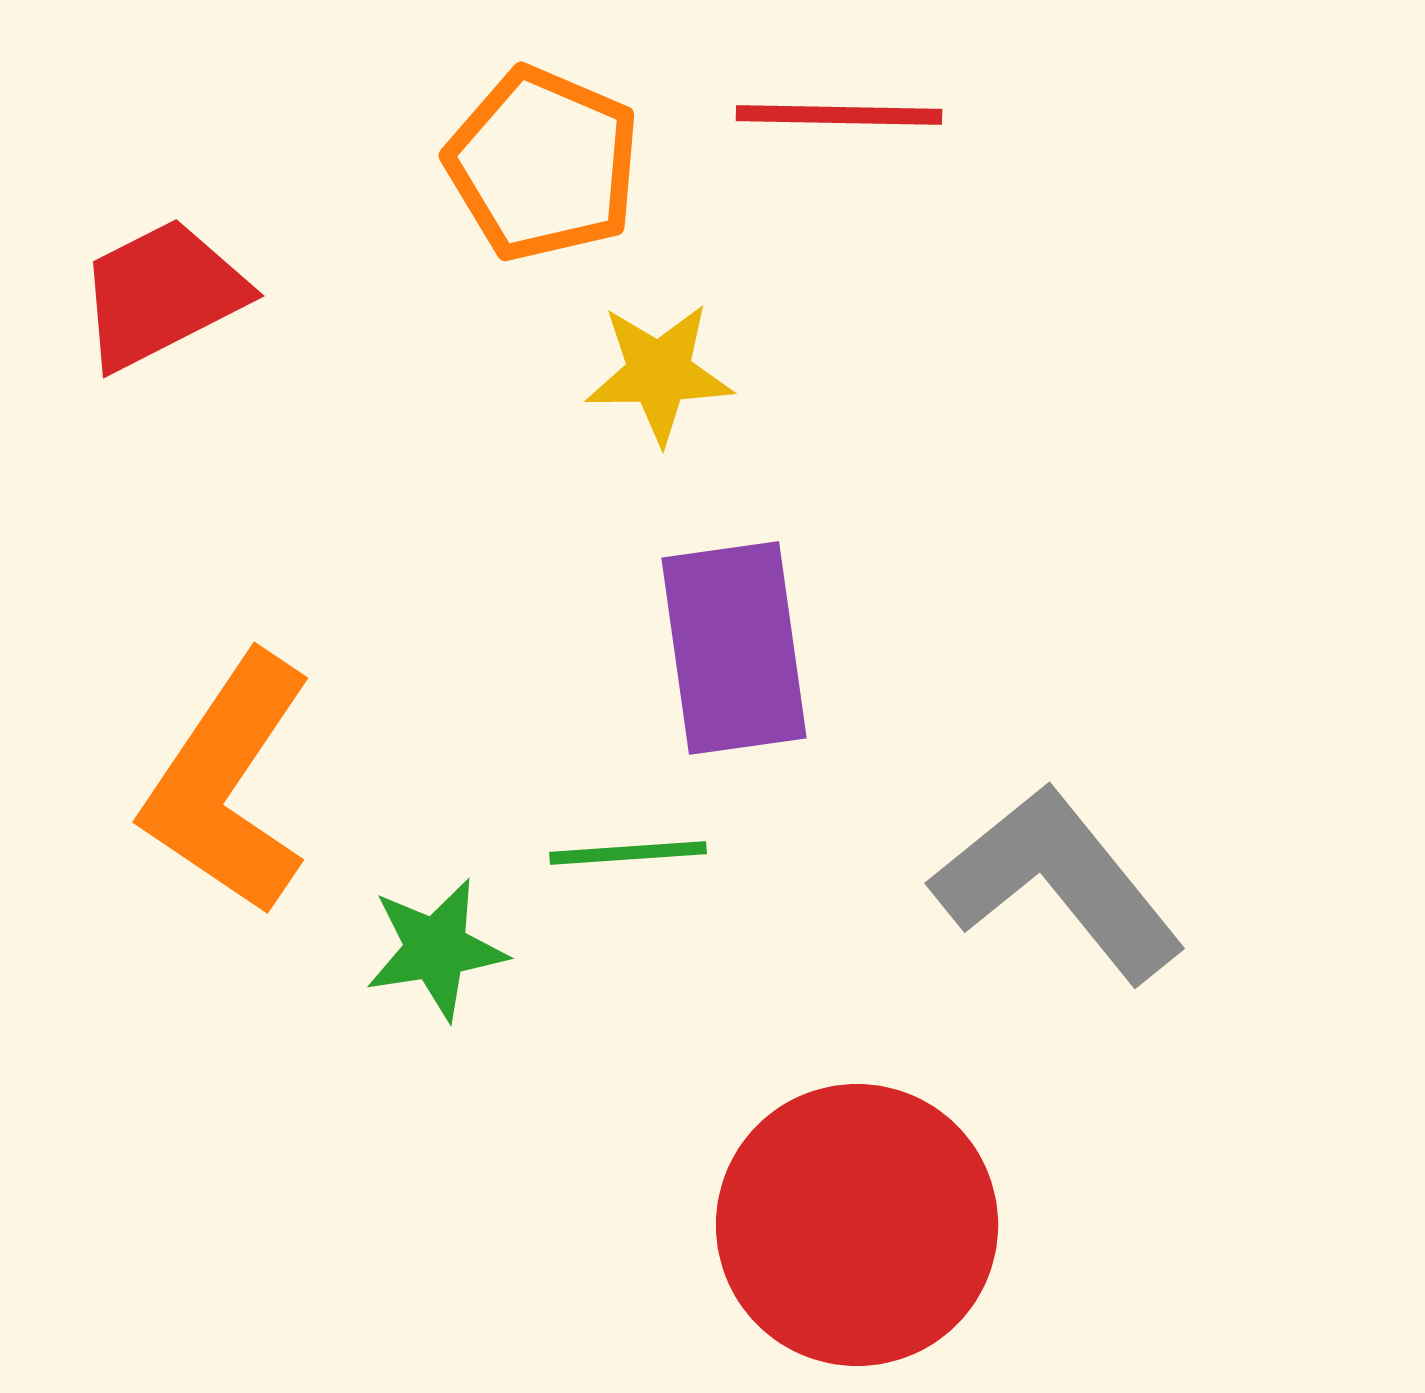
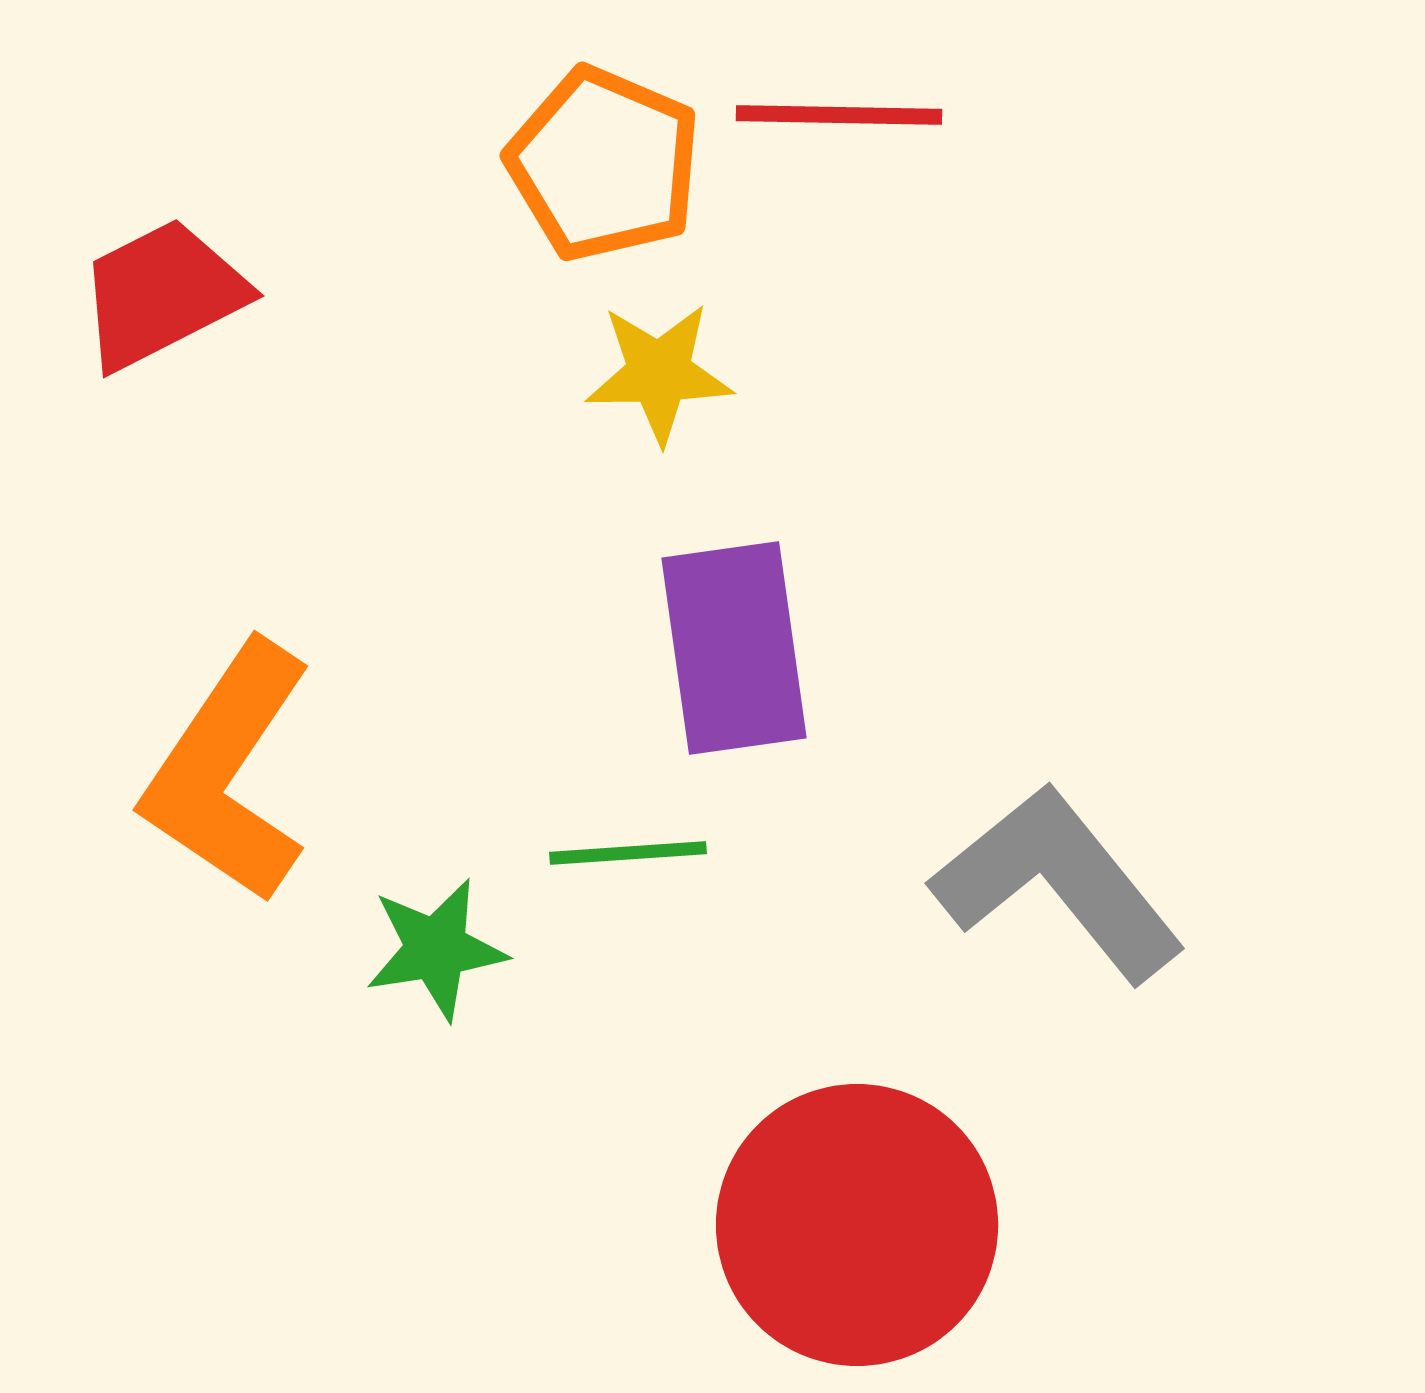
orange pentagon: moved 61 px right
orange L-shape: moved 12 px up
